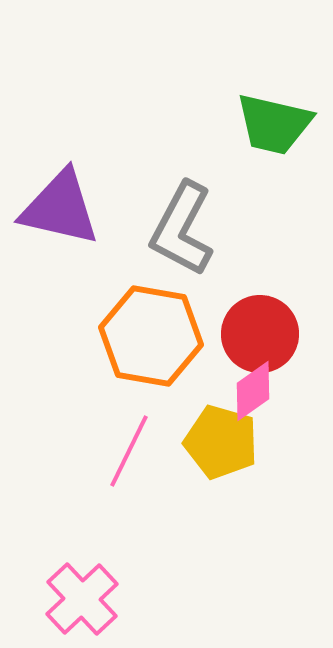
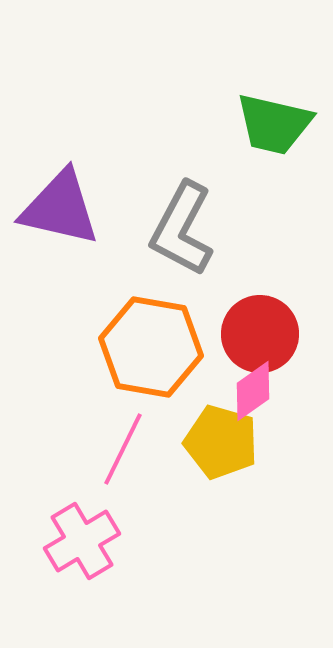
orange hexagon: moved 11 px down
pink line: moved 6 px left, 2 px up
pink cross: moved 58 px up; rotated 12 degrees clockwise
